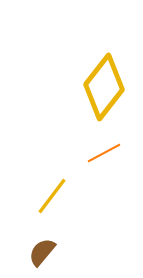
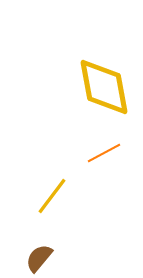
yellow diamond: rotated 48 degrees counterclockwise
brown semicircle: moved 3 px left, 6 px down
